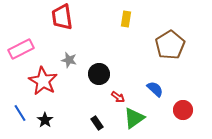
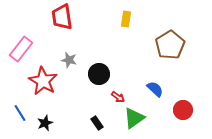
pink rectangle: rotated 25 degrees counterclockwise
black star: moved 3 px down; rotated 14 degrees clockwise
